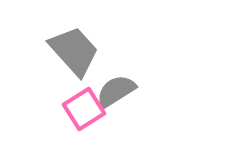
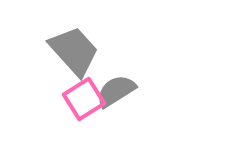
pink square: moved 10 px up
